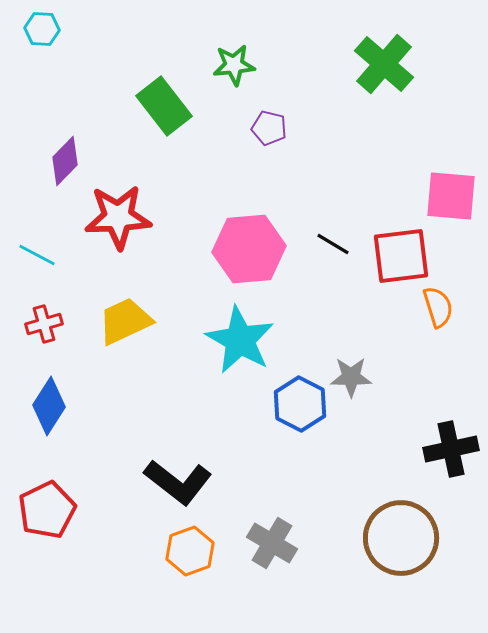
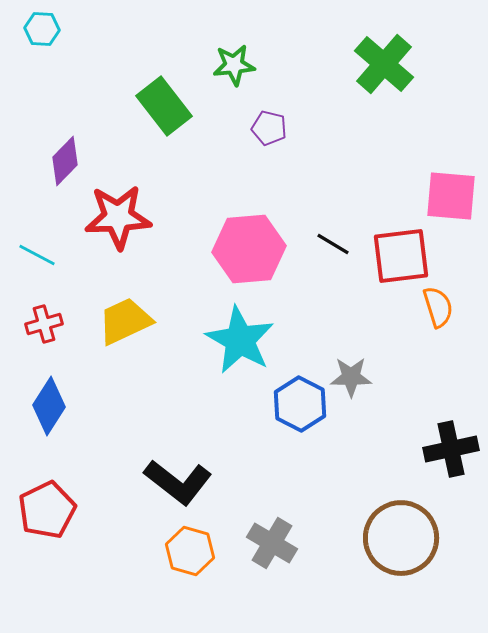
orange hexagon: rotated 24 degrees counterclockwise
